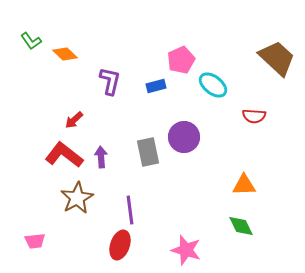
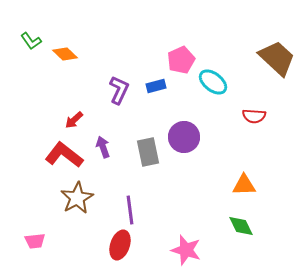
purple L-shape: moved 9 px right, 9 px down; rotated 12 degrees clockwise
cyan ellipse: moved 3 px up
purple arrow: moved 2 px right, 10 px up; rotated 15 degrees counterclockwise
